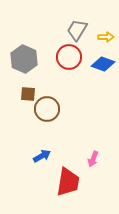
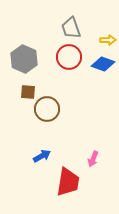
gray trapezoid: moved 6 px left, 2 px up; rotated 50 degrees counterclockwise
yellow arrow: moved 2 px right, 3 px down
brown square: moved 2 px up
